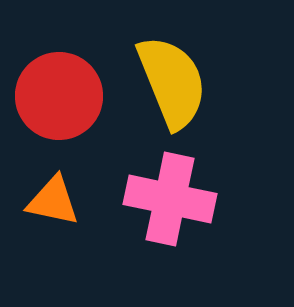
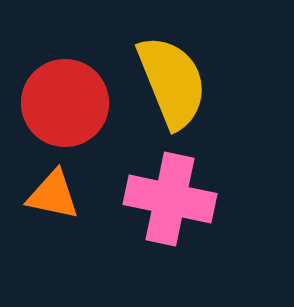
red circle: moved 6 px right, 7 px down
orange triangle: moved 6 px up
